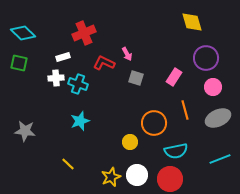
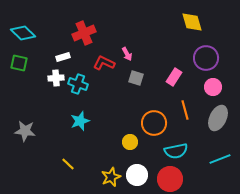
gray ellipse: rotated 40 degrees counterclockwise
